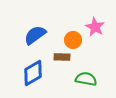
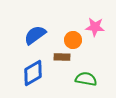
pink star: rotated 24 degrees counterclockwise
